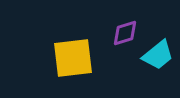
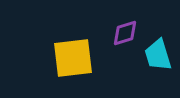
cyan trapezoid: rotated 112 degrees clockwise
